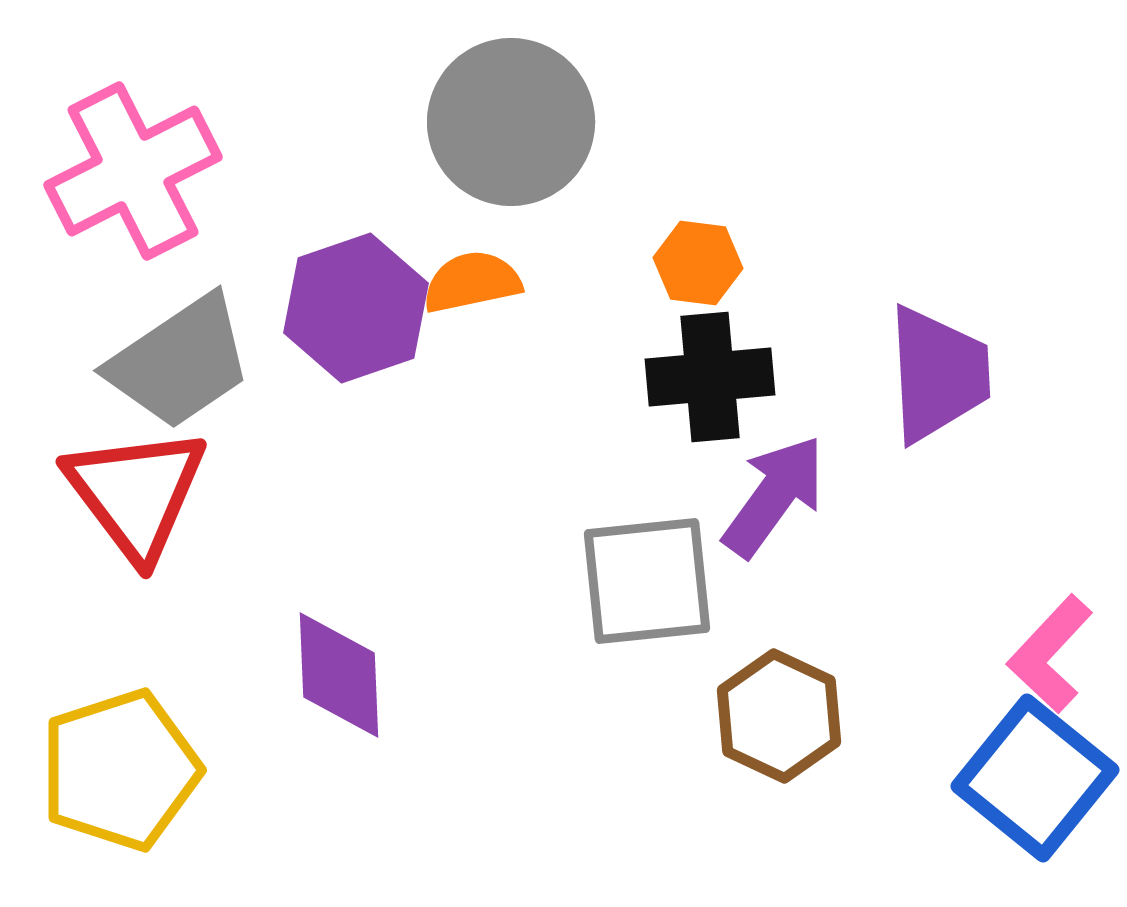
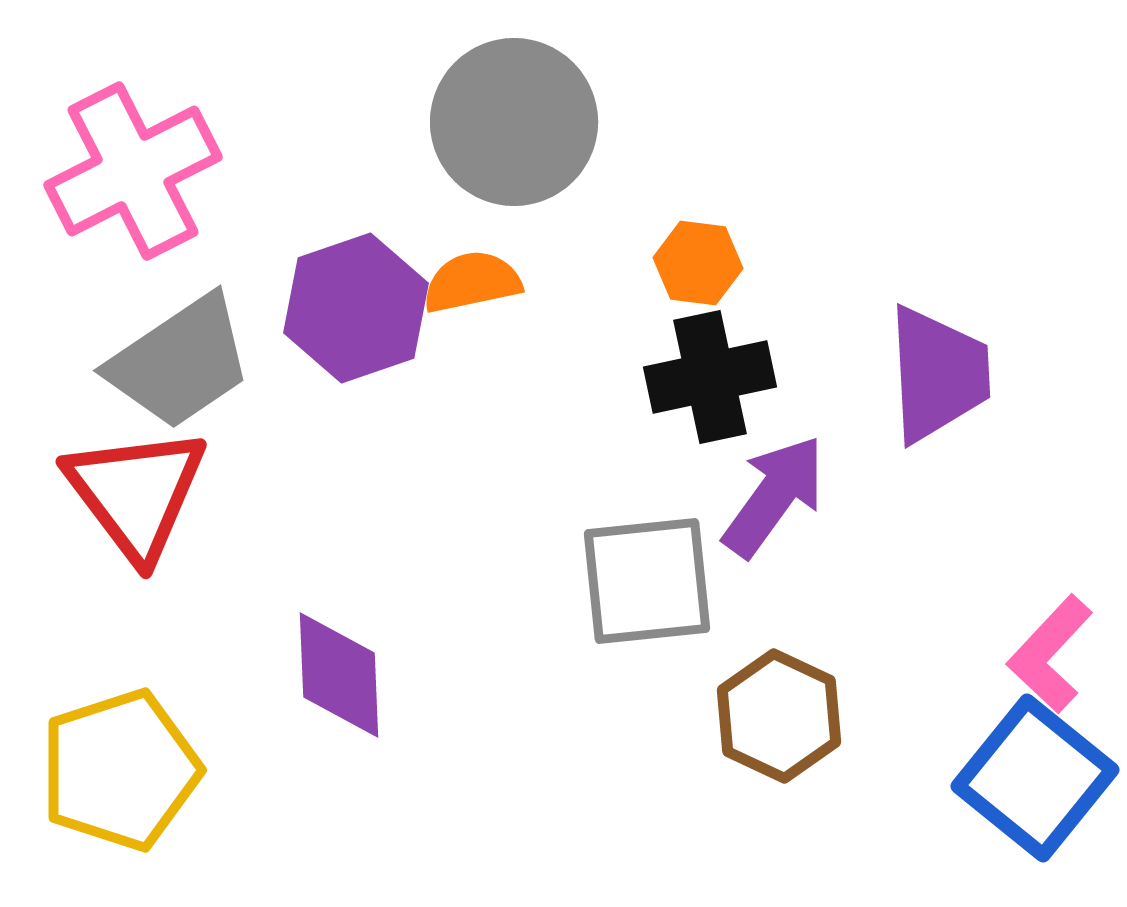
gray circle: moved 3 px right
black cross: rotated 7 degrees counterclockwise
